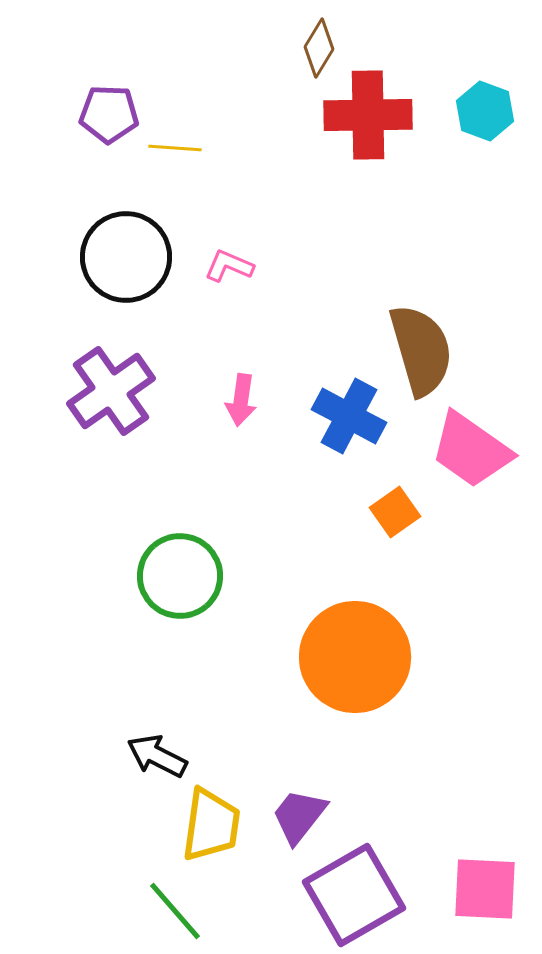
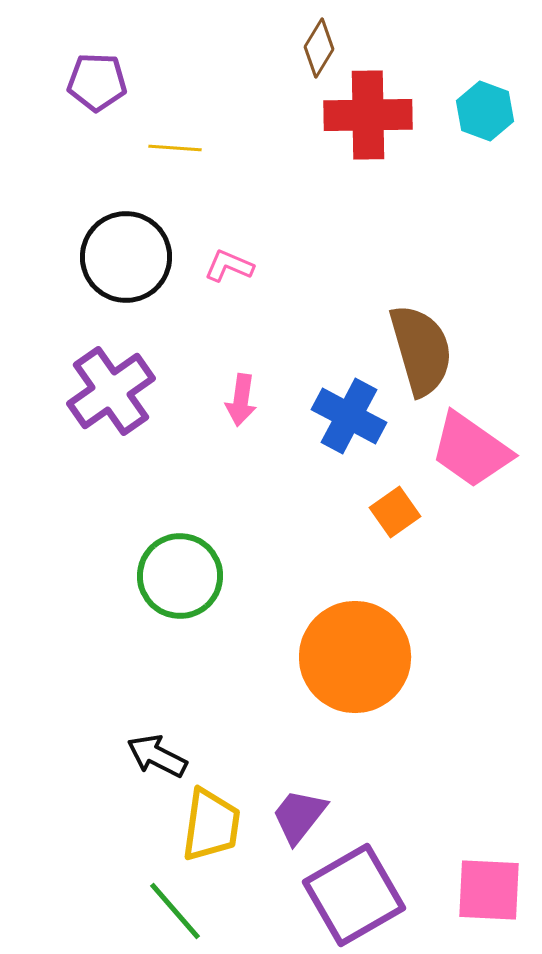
purple pentagon: moved 12 px left, 32 px up
pink square: moved 4 px right, 1 px down
